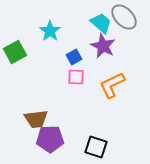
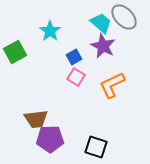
pink square: rotated 30 degrees clockwise
